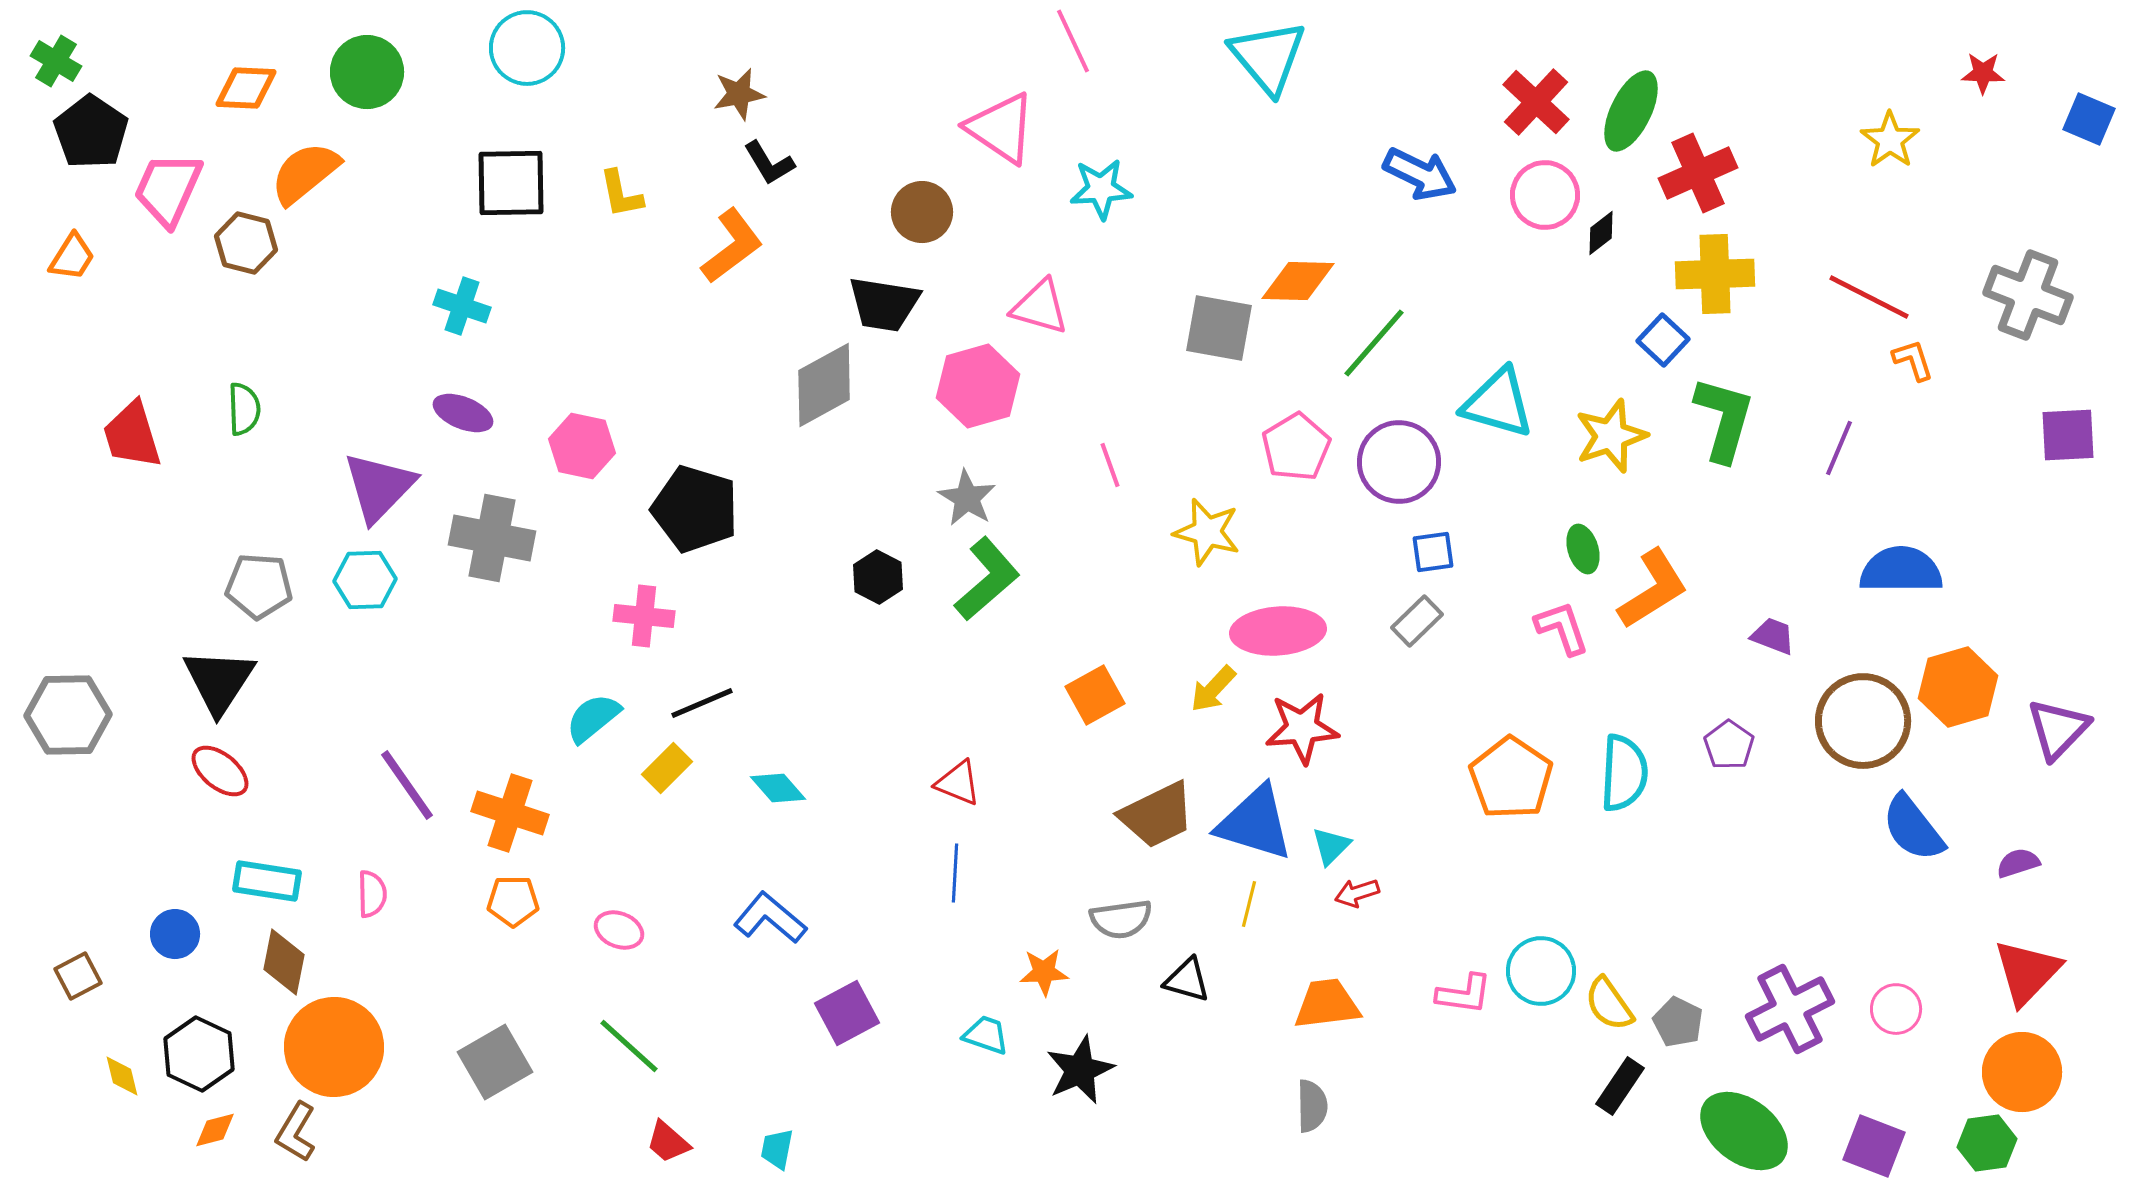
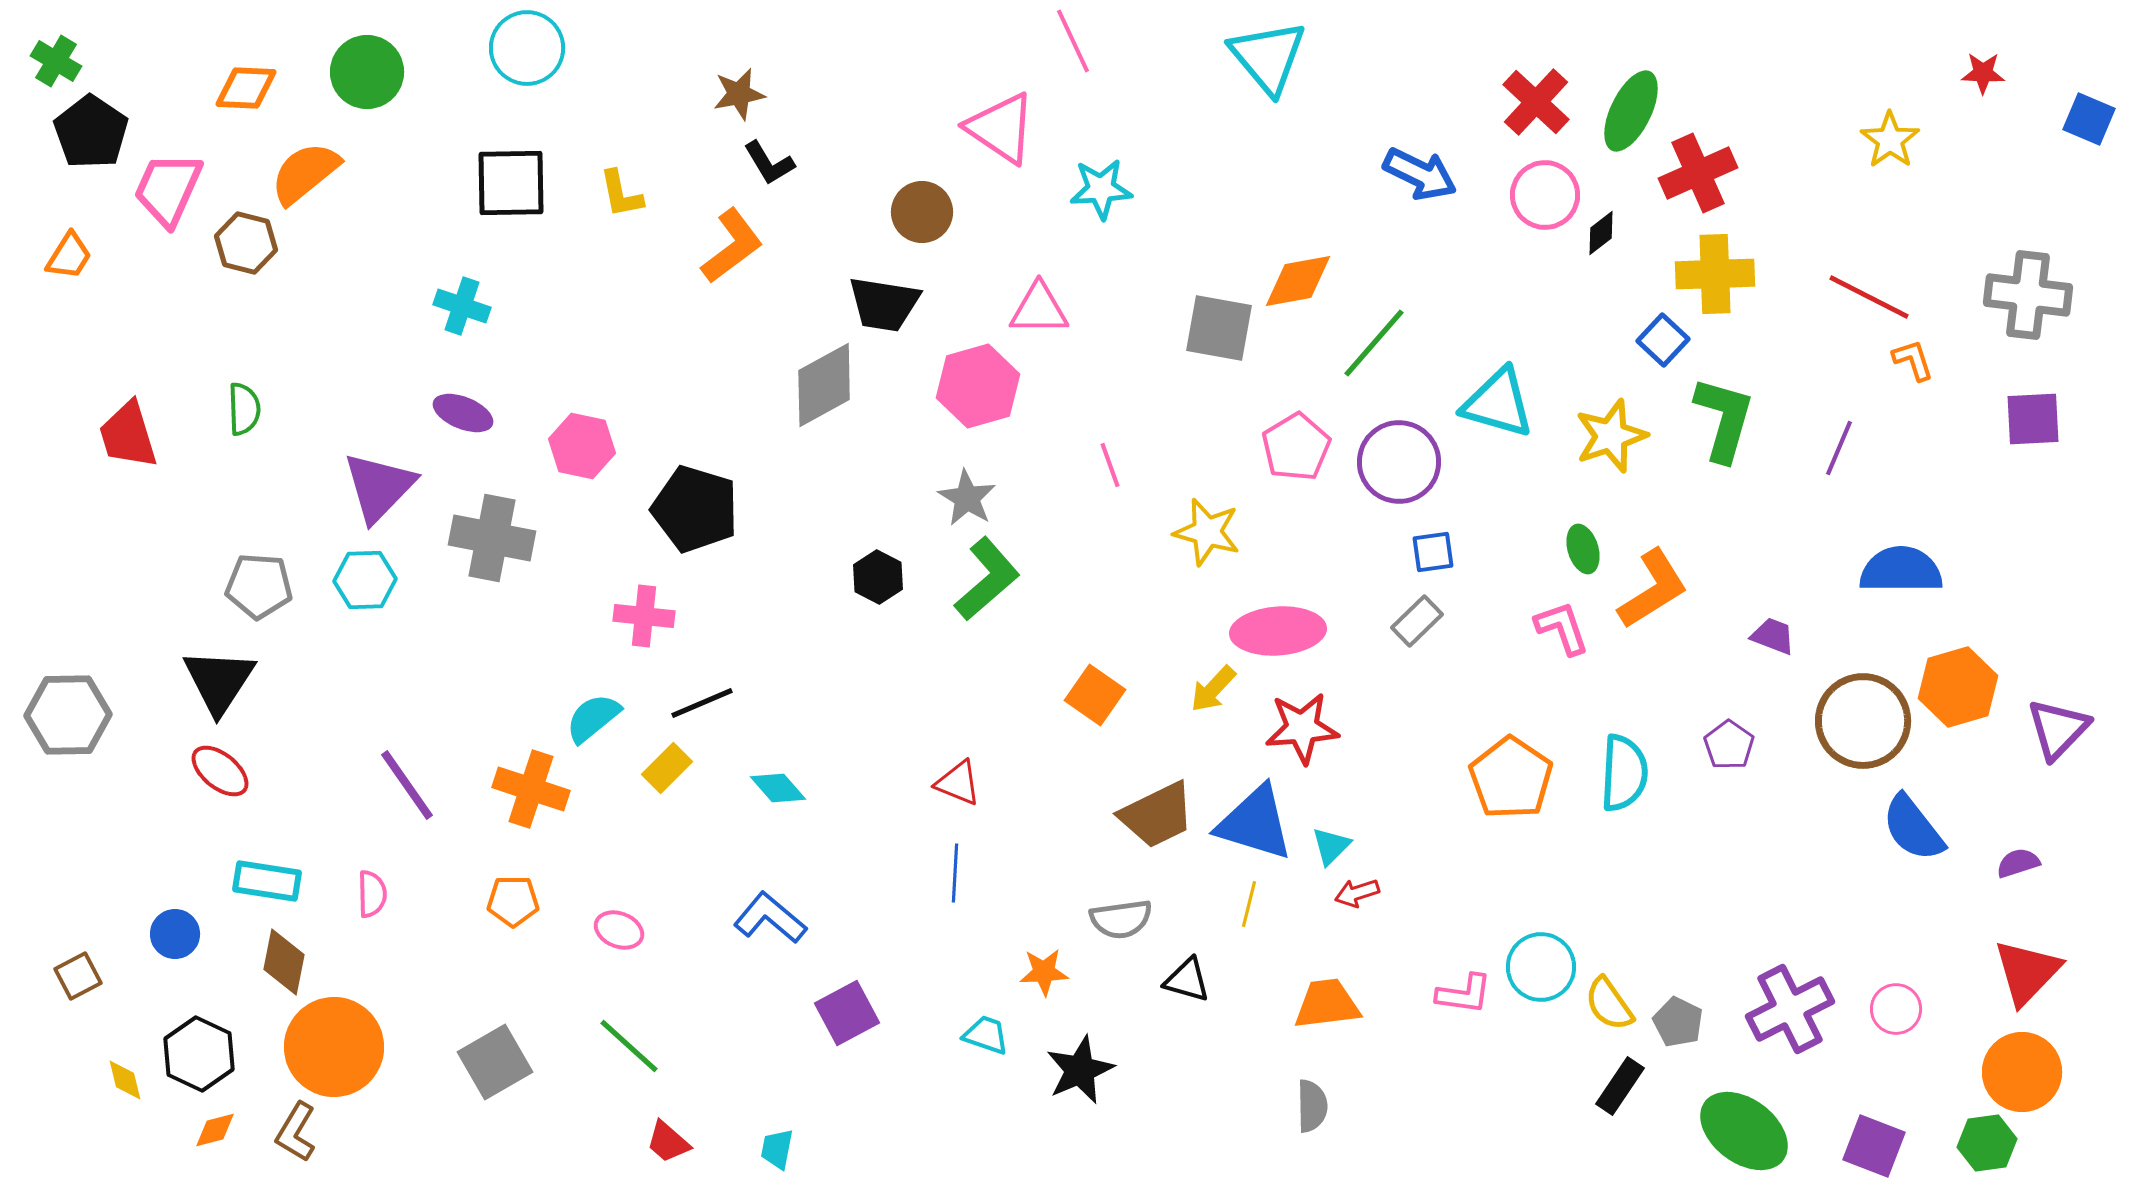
orange trapezoid at (72, 257): moved 3 px left, 1 px up
orange diamond at (1298, 281): rotated 12 degrees counterclockwise
gray cross at (2028, 295): rotated 14 degrees counterclockwise
pink triangle at (1040, 307): moved 1 px left, 2 px down; rotated 16 degrees counterclockwise
red trapezoid at (132, 435): moved 4 px left
purple square at (2068, 435): moved 35 px left, 16 px up
orange square at (1095, 695): rotated 26 degrees counterclockwise
orange cross at (510, 813): moved 21 px right, 24 px up
cyan circle at (1541, 971): moved 4 px up
yellow diamond at (122, 1076): moved 3 px right, 4 px down
